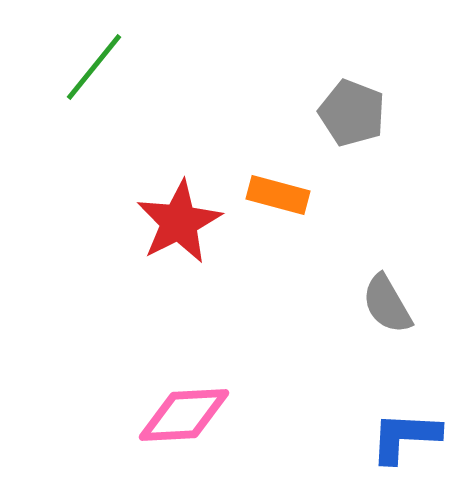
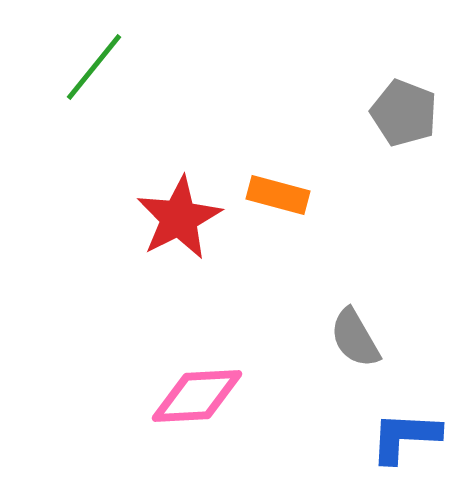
gray pentagon: moved 52 px right
red star: moved 4 px up
gray semicircle: moved 32 px left, 34 px down
pink diamond: moved 13 px right, 19 px up
